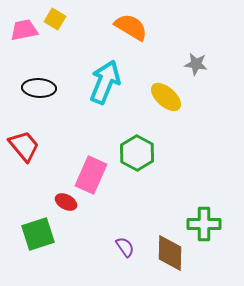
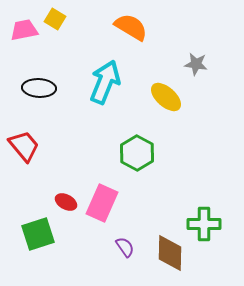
pink rectangle: moved 11 px right, 28 px down
